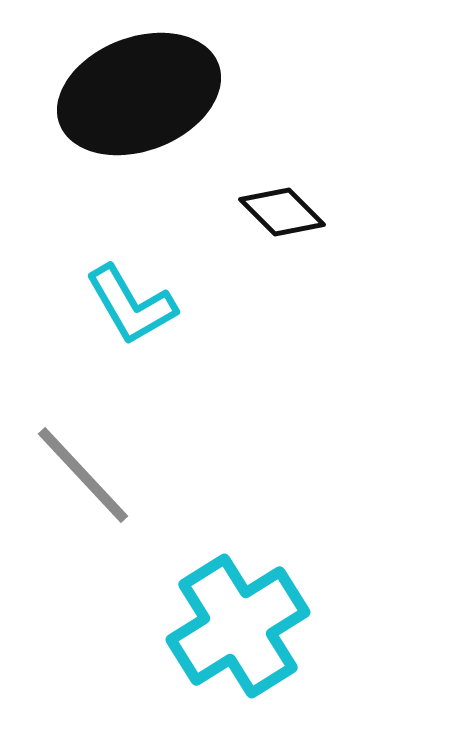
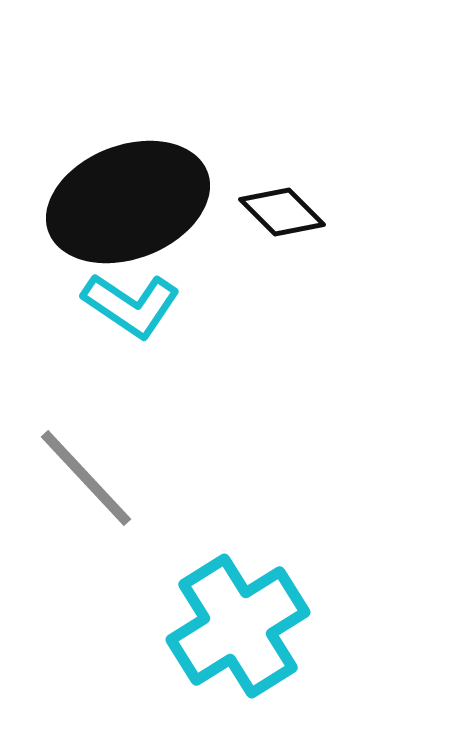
black ellipse: moved 11 px left, 108 px down
cyan L-shape: rotated 26 degrees counterclockwise
gray line: moved 3 px right, 3 px down
